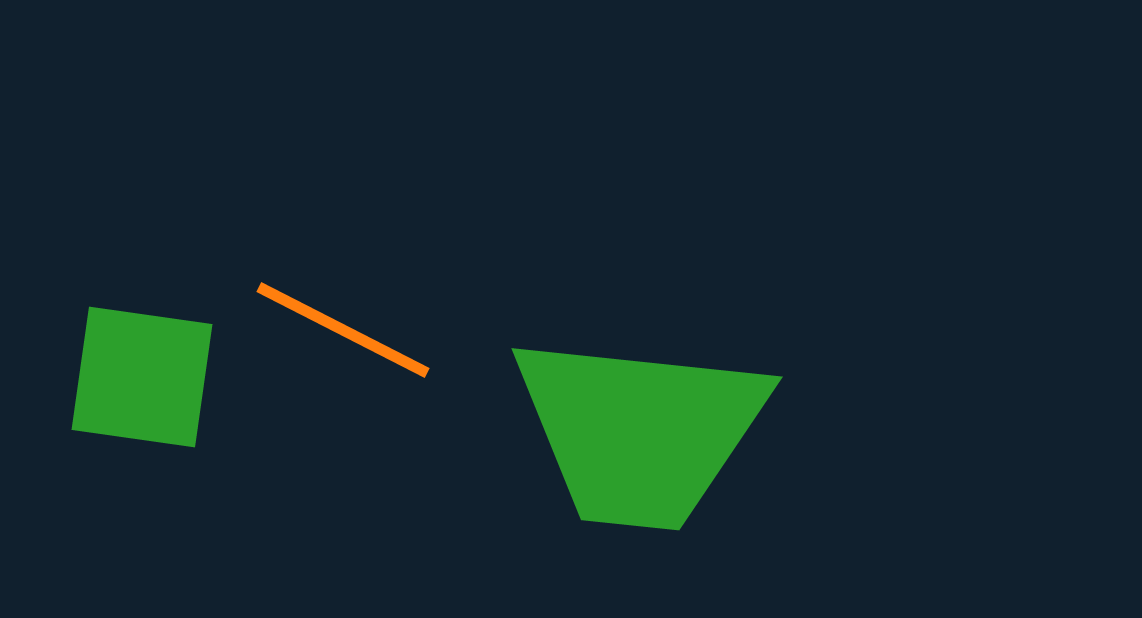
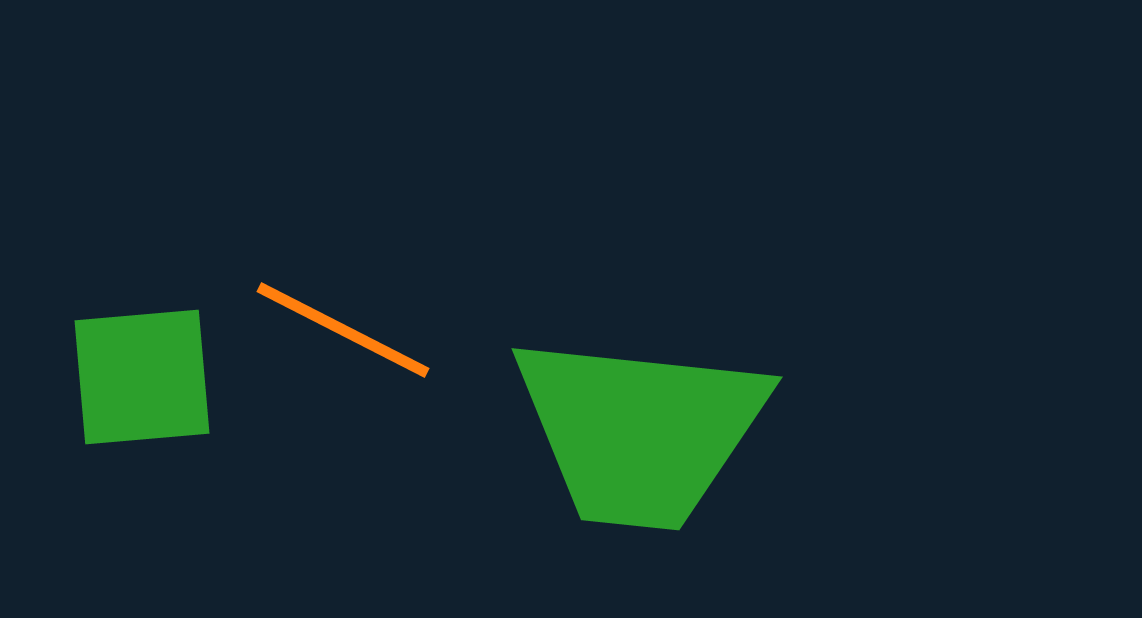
green square: rotated 13 degrees counterclockwise
